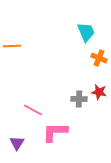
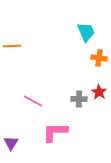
orange cross: rotated 14 degrees counterclockwise
red star: rotated 21 degrees clockwise
pink line: moved 9 px up
purple triangle: moved 6 px left
